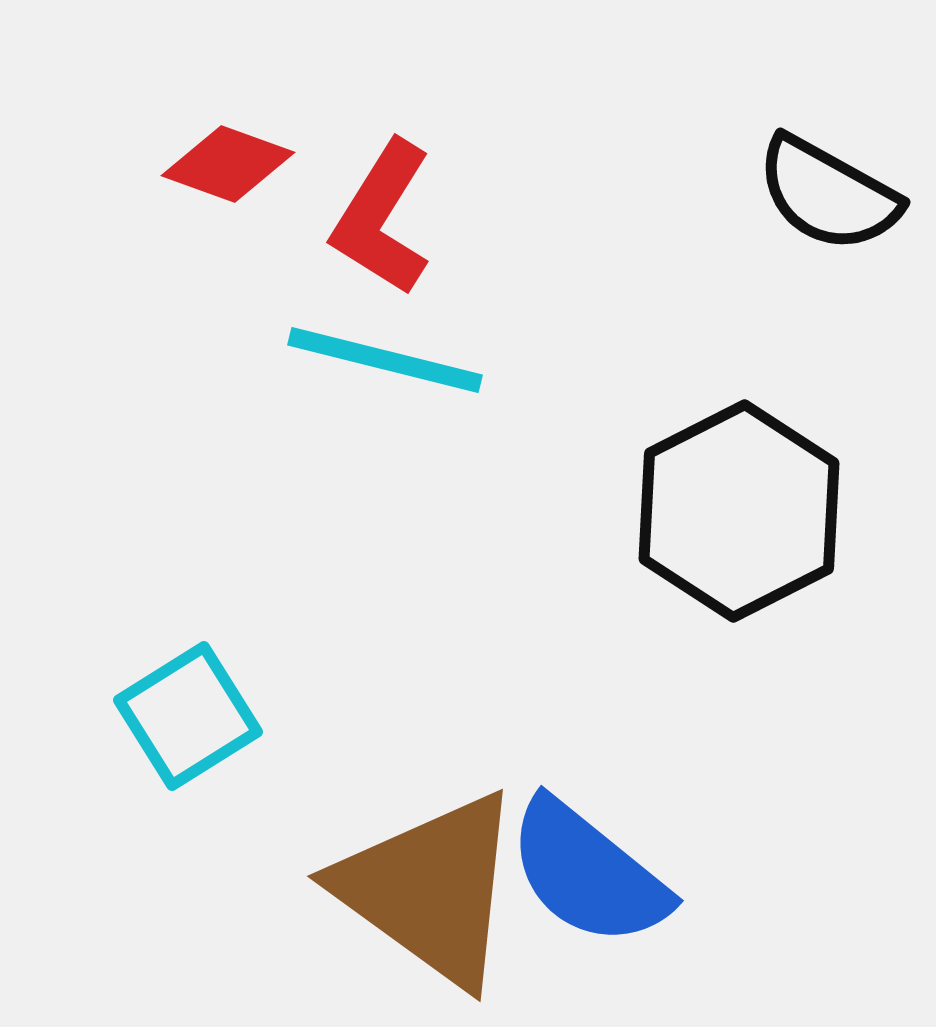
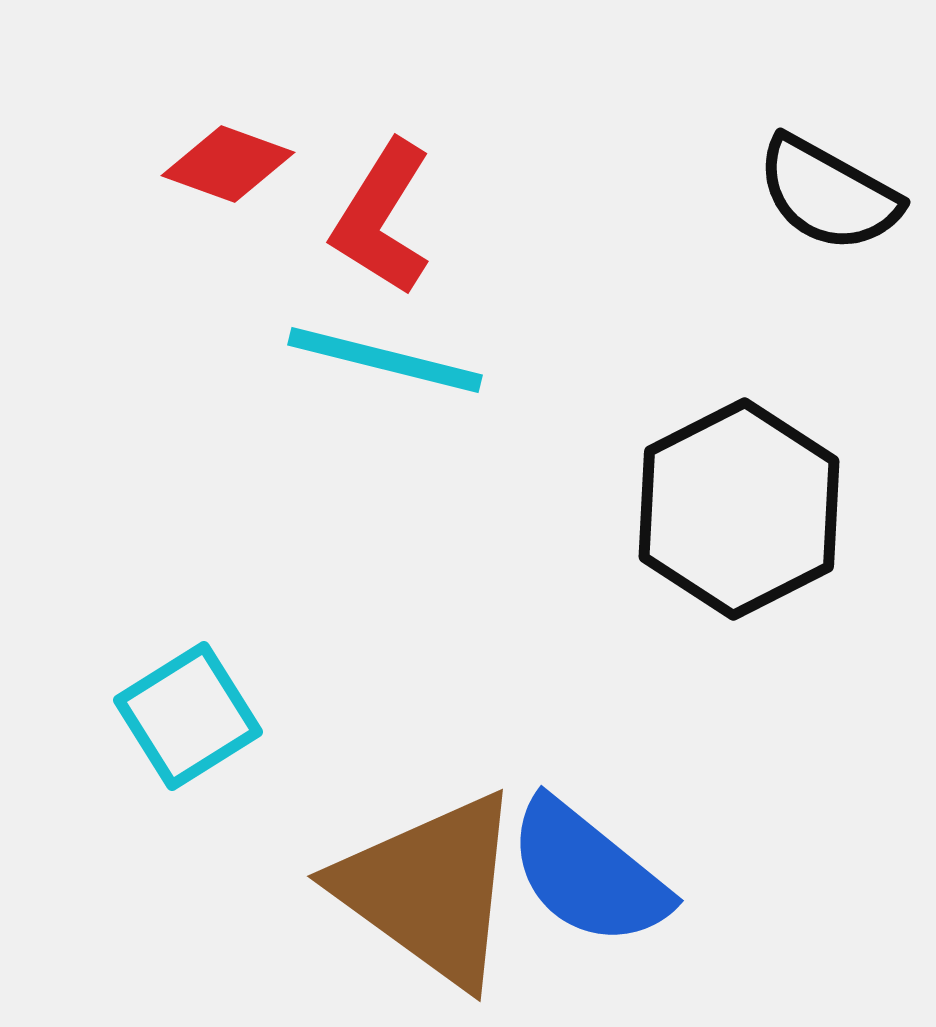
black hexagon: moved 2 px up
